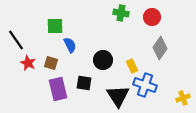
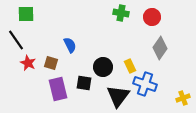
green square: moved 29 px left, 12 px up
black circle: moved 7 px down
yellow rectangle: moved 2 px left
blue cross: moved 1 px up
black triangle: rotated 10 degrees clockwise
